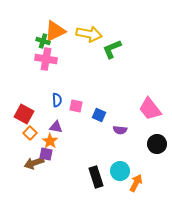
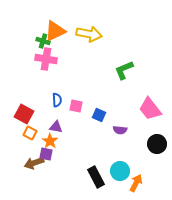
green L-shape: moved 12 px right, 21 px down
orange square: rotated 16 degrees counterclockwise
black rectangle: rotated 10 degrees counterclockwise
